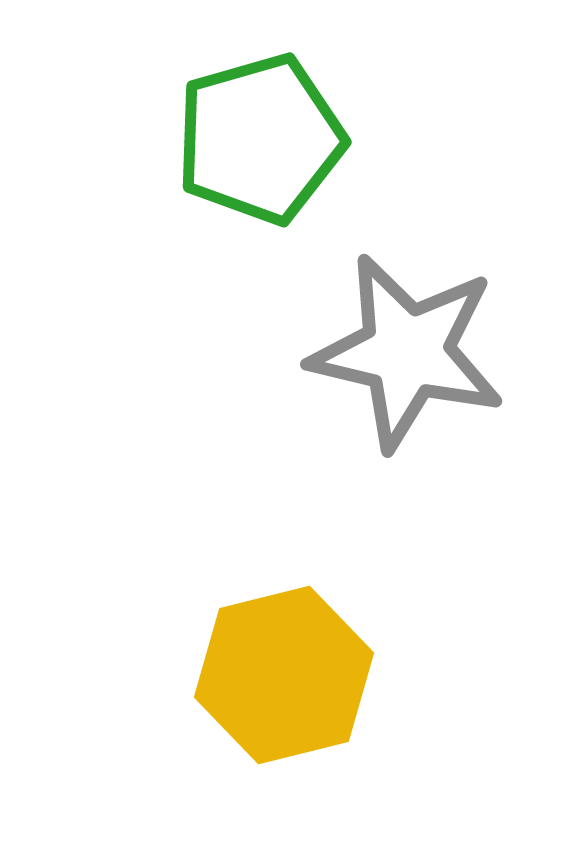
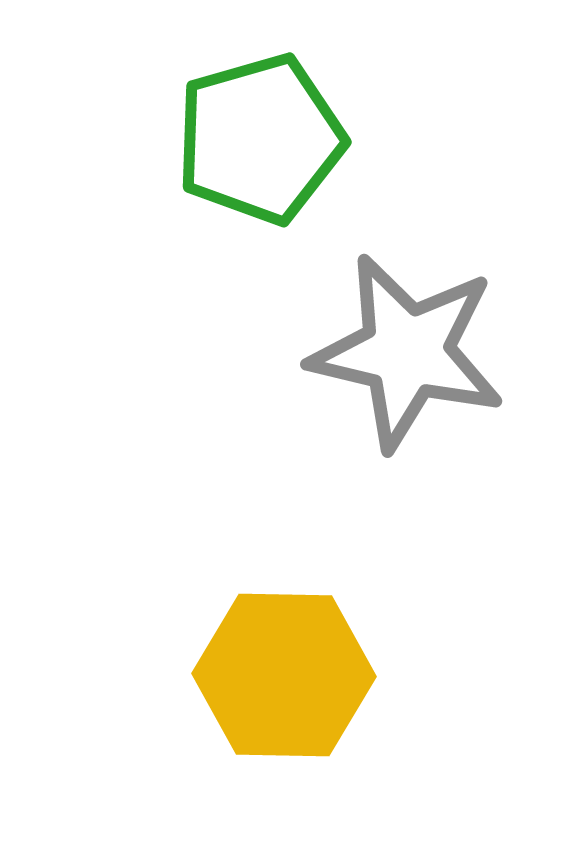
yellow hexagon: rotated 15 degrees clockwise
